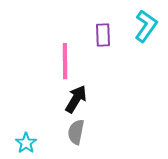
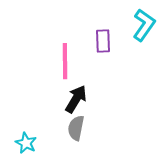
cyan L-shape: moved 2 px left, 1 px up
purple rectangle: moved 6 px down
gray semicircle: moved 4 px up
cyan star: rotated 10 degrees counterclockwise
